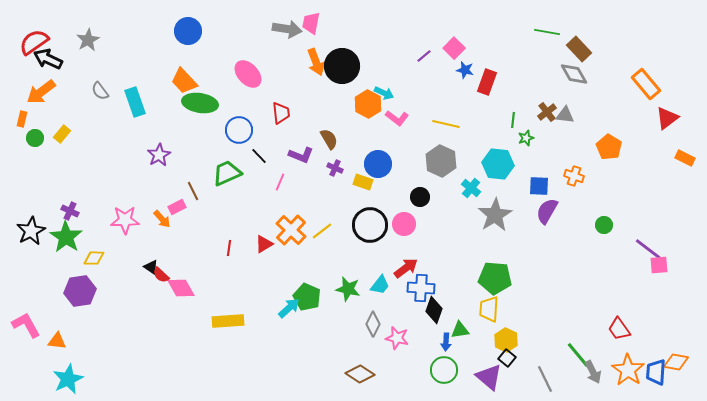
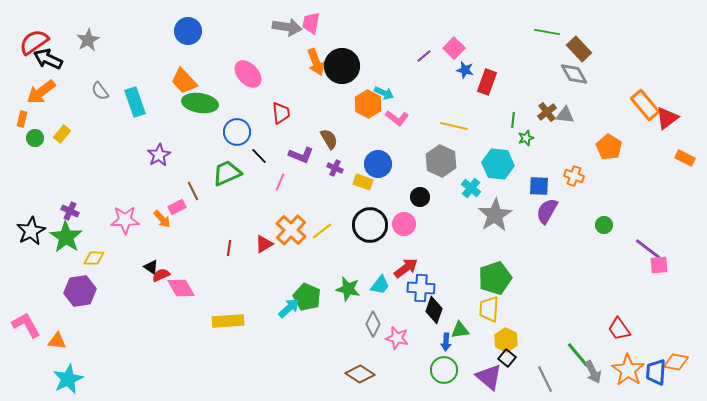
gray arrow at (287, 29): moved 2 px up
orange rectangle at (646, 84): moved 1 px left, 21 px down
yellow line at (446, 124): moved 8 px right, 2 px down
blue circle at (239, 130): moved 2 px left, 2 px down
red semicircle at (161, 275): rotated 114 degrees clockwise
green pentagon at (495, 278): rotated 24 degrees counterclockwise
